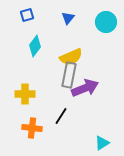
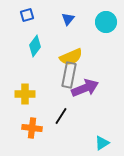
blue triangle: moved 1 px down
